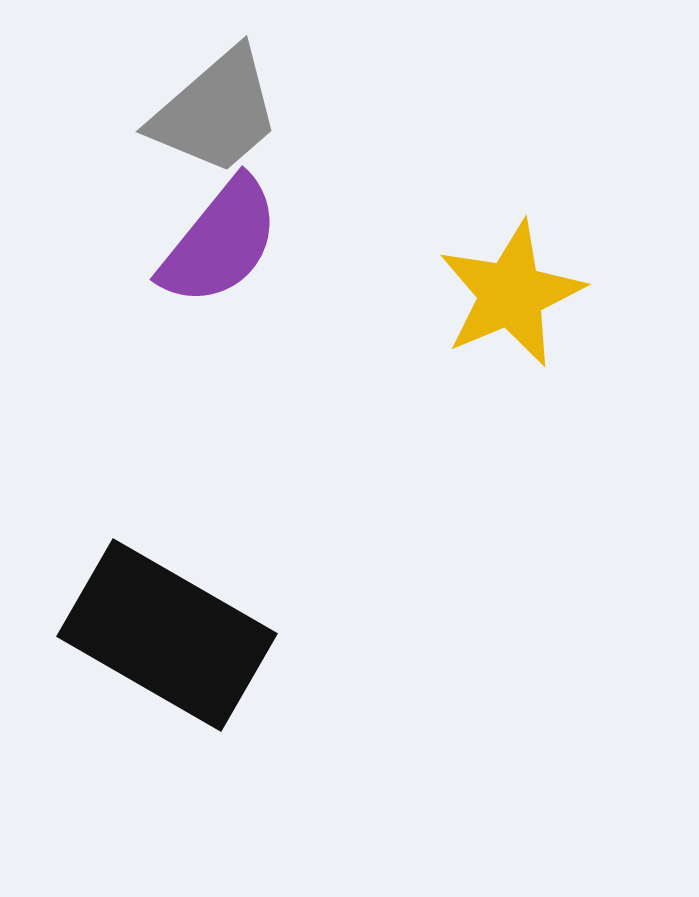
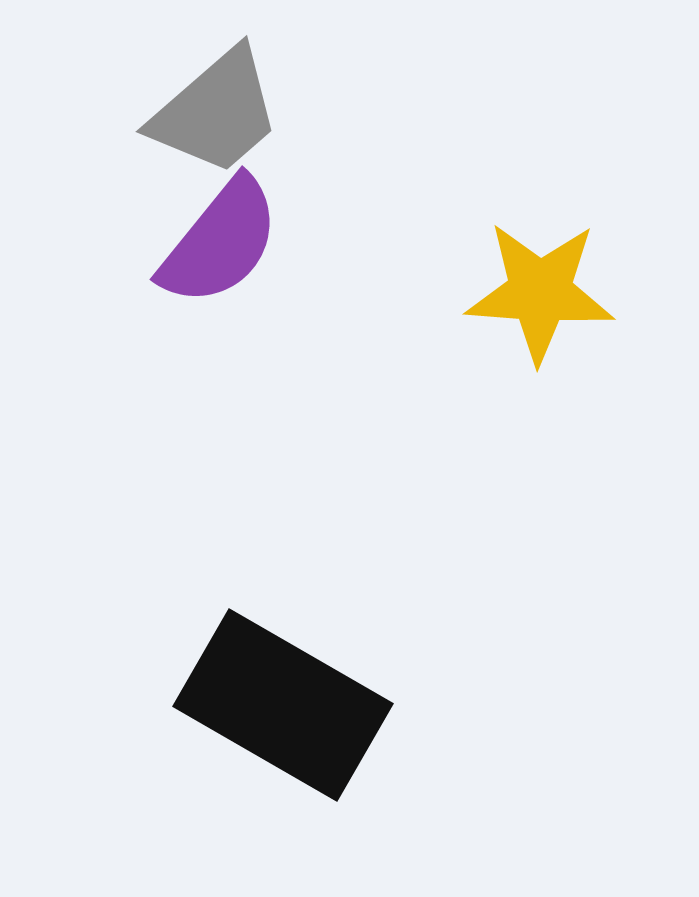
yellow star: moved 29 px right, 2 px up; rotated 27 degrees clockwise
black rectangle: moved 116 px right, 70 px down
